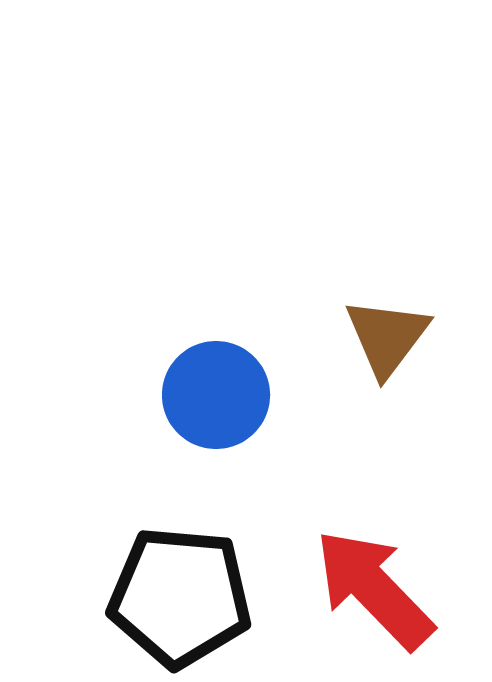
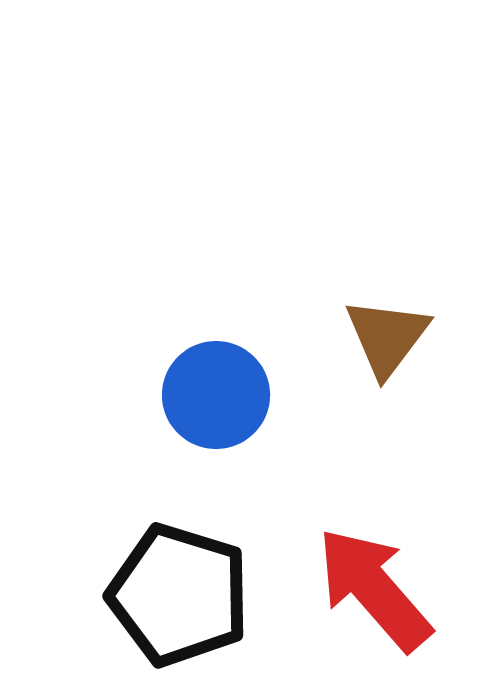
red arrow: rotated 3 degrees clockwise
black pentagon: moved 1 px left, 2 px up; rotated 12 degrees clockwise
